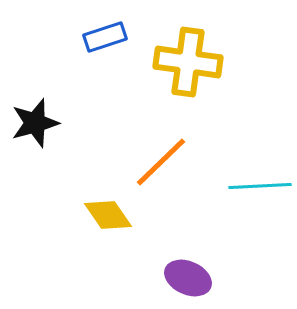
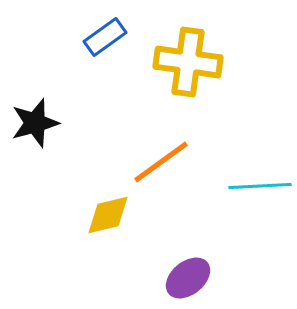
blue rectangle: rotated 18 degrees counterclockwise
orange line: rotated 8 degrees clockwise
yellow diamond: rotated 69 degrees counterclockwise
purple ellipse: rotated 63 degrees counterclockwise
